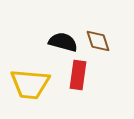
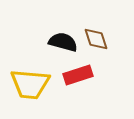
brown diamond: moved 2 px left, 2 px up
red rectangle: rotated 64 degrees clockwise
